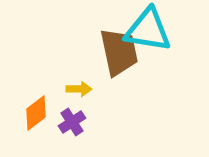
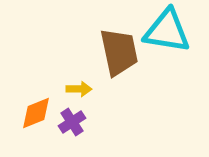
cyan triangle: moved 19 px right, 1 px down
orange diamond: rotated 15 degrees clockwise
